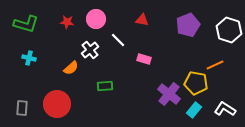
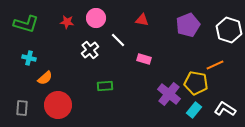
pink circle: moved 1 px up
orange semicircle: moved 26 px left, 10 px down
red circle: moved 1 px right, 1 px down
